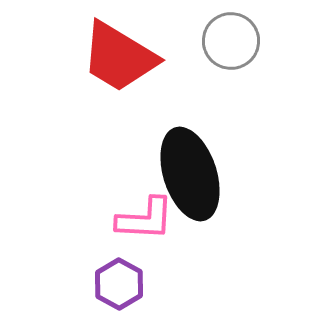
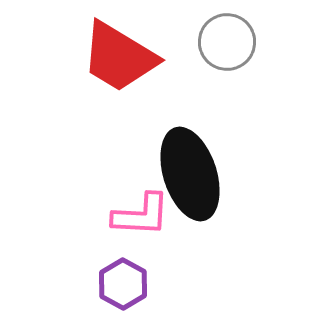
gray circle: moved 4 px left, 1 px down
pink L-shape: moved 4 px left, 4 px up
purple hexagon: moved 4 px right
